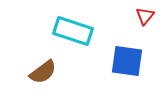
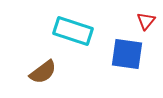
red triangle: moved 1 px right, 5 px down
blue square: moved 7 px up
